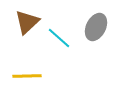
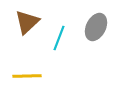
cyan line: rotated 70 degrees clockwise
